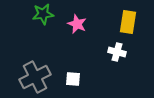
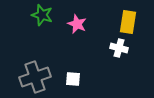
green star: moved 1 px left, 1 px down; rotated 25 degrees clockwise
white cross: moved 2 px right, 4 px up
gray cross: rotated 8 degrees clockwise
